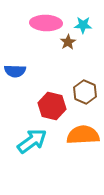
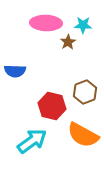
brown hexagon: rotated 15 degrees clockwise
orange semicircle: rotated 148 degrees counterclockwise
